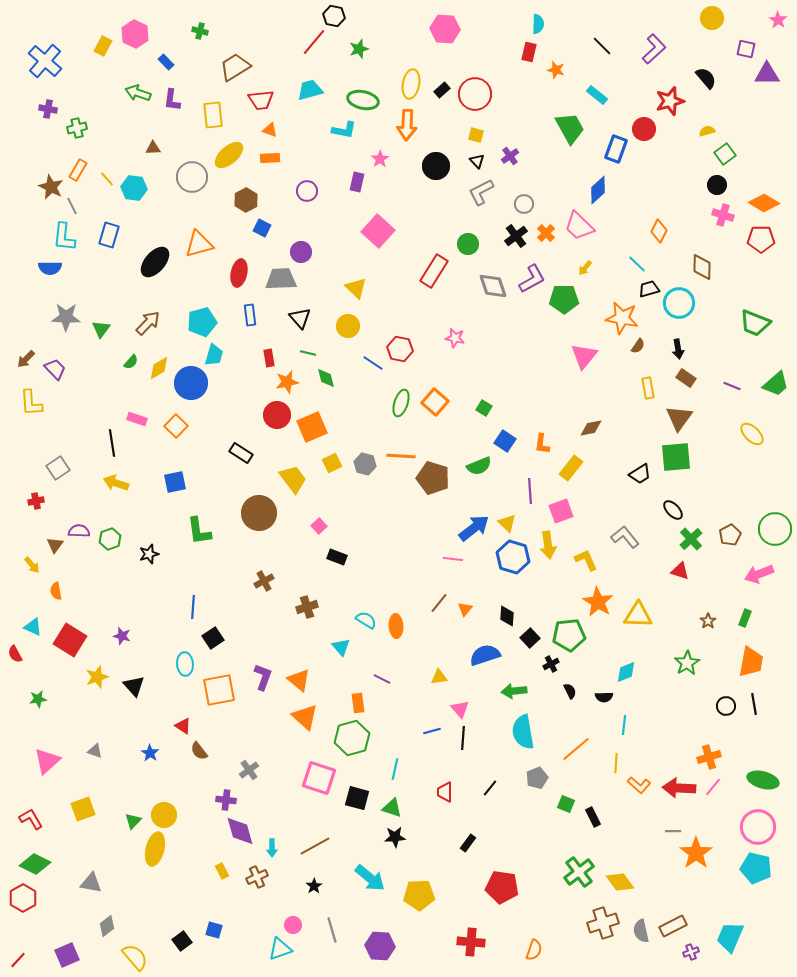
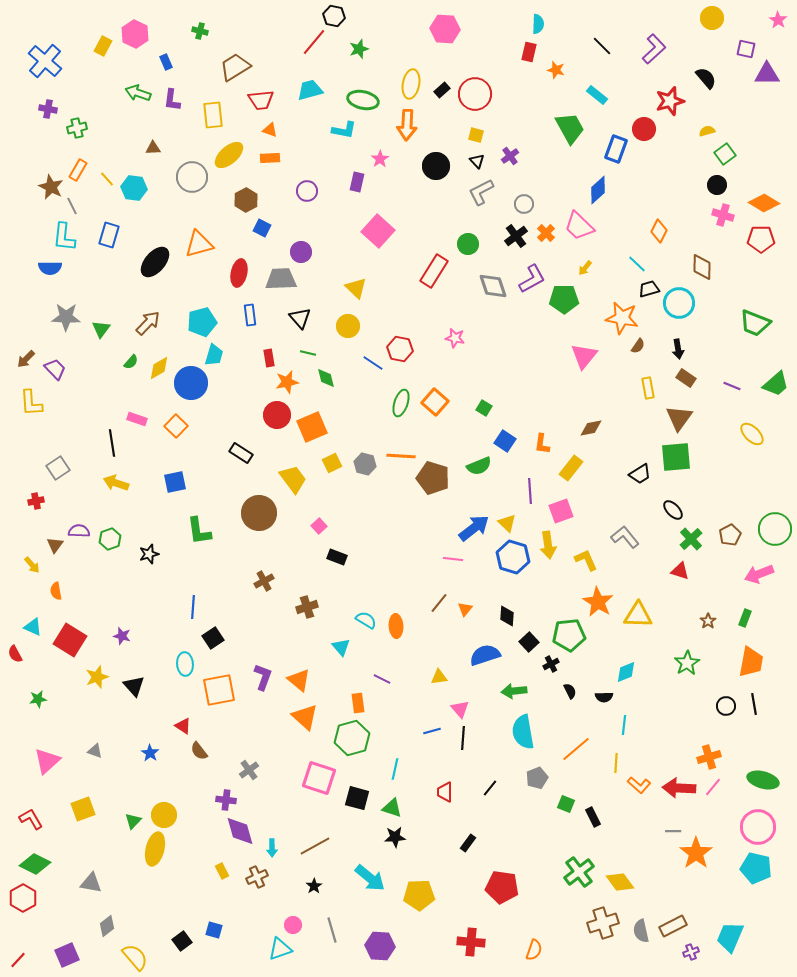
blue rectangle at (166, 62): rotated 21 degrees clockwise
black square at (530, 638): moved 1 px left, 4 px down
